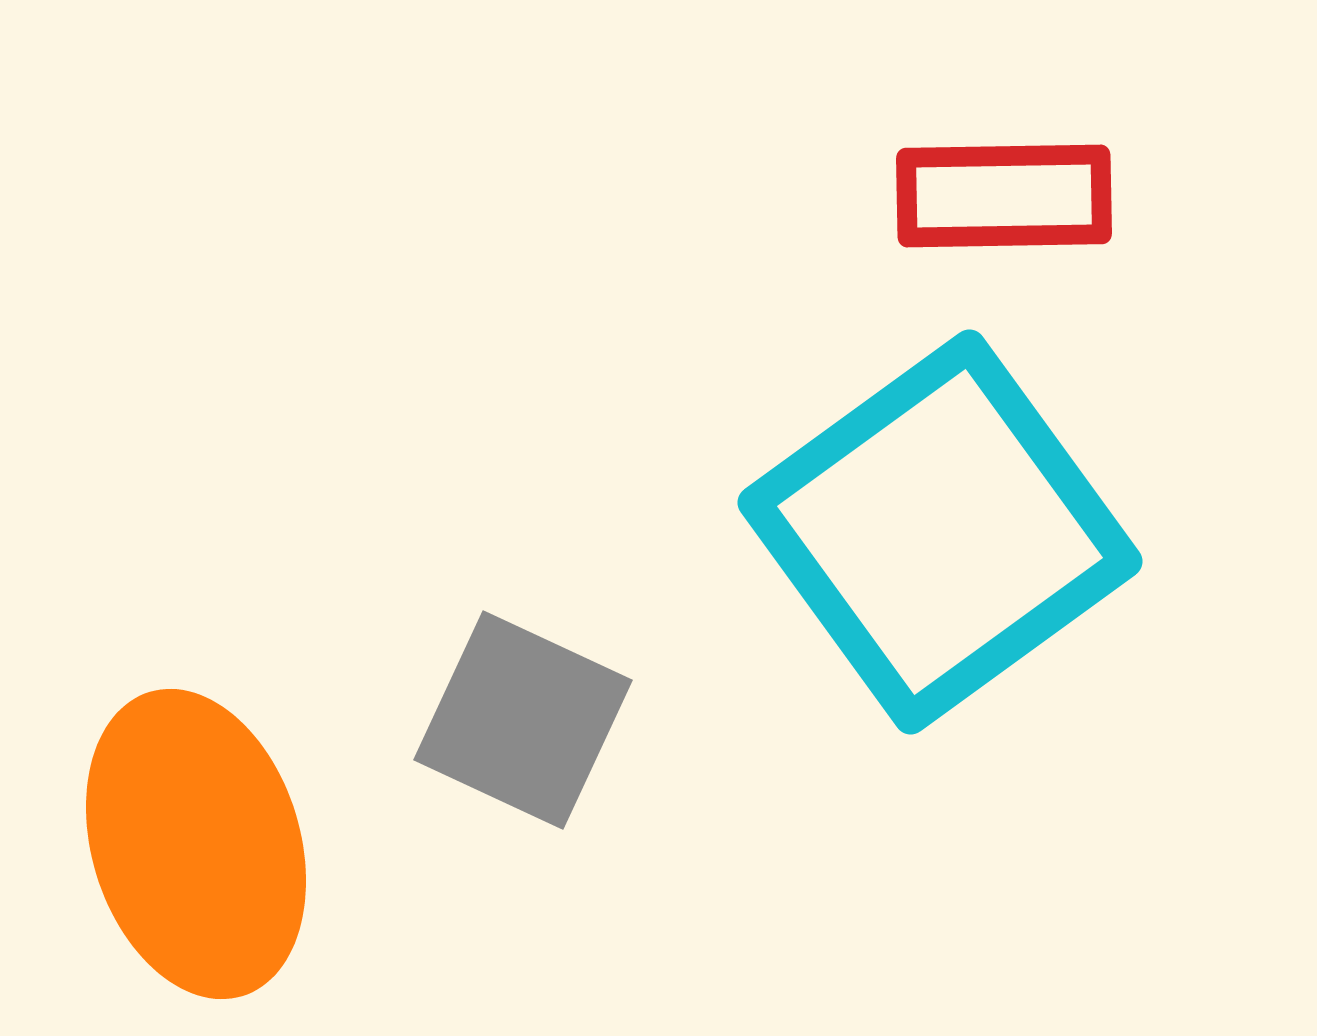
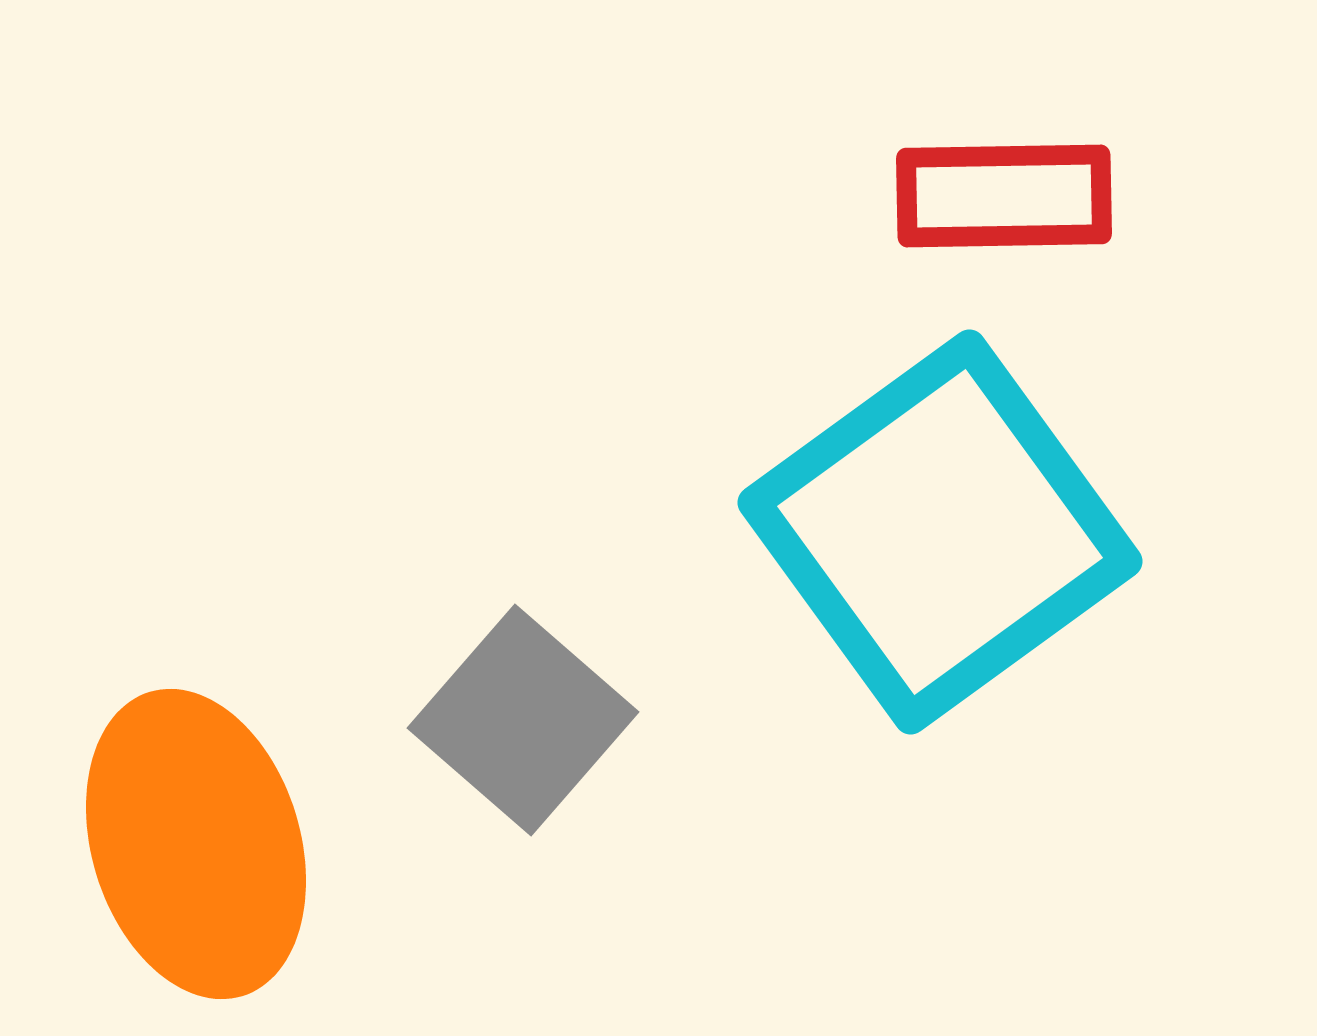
gray square: rotated 16 degrees clockwise
